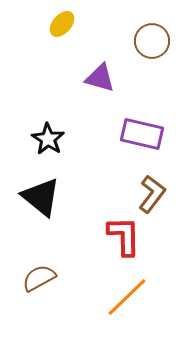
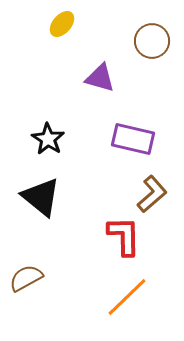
purple rectangle: moved 9 px left, 5 px down
brown L-shape: rotated 12 degrees clockwise
brown semicircle: moved 13 px left
